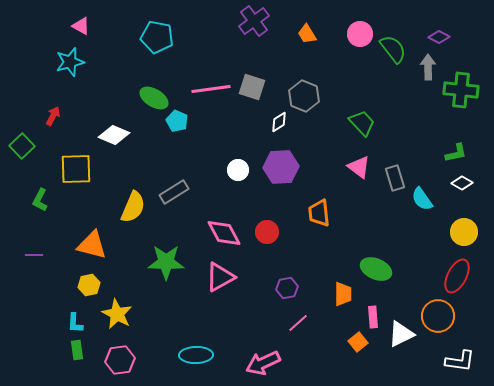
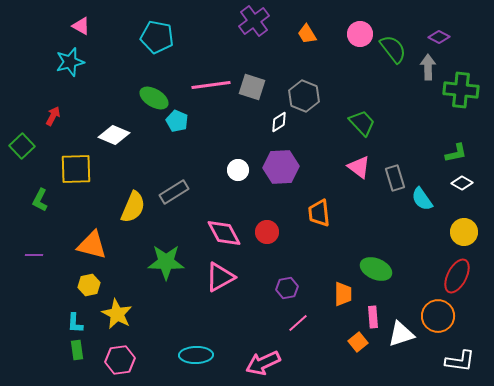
pink line at (211, 89): moved 4 px up
white triangle at (401, 334): rotated 8 degrees clockwise
